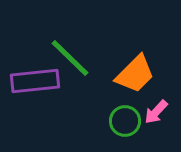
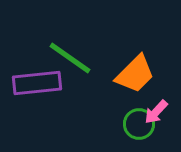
green line: rotated 9 degrees counterclockwise
purple rectangle: moved 2 px right, 2 px down
green circle: moved 14 px right, 3 px down
